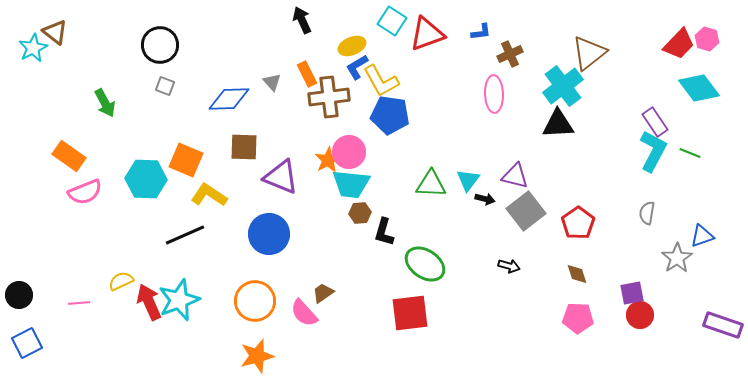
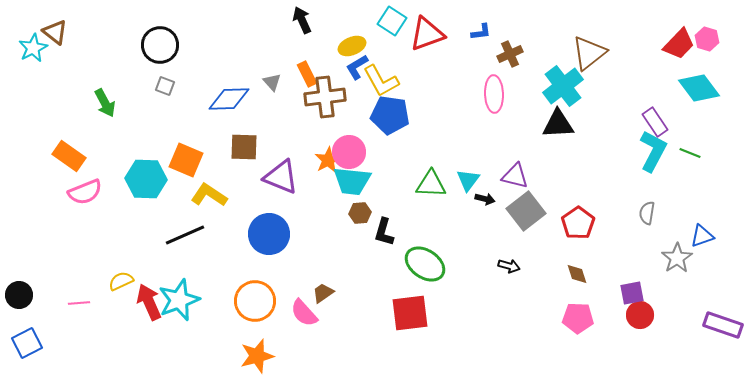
brown cross at (329, 97): moved 4 px left
cyan trapezoid at (351, 184): moved 1 px right, 3 px up
